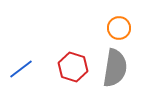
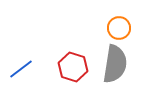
gray semicircle: moved 4 px up
